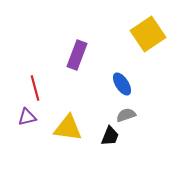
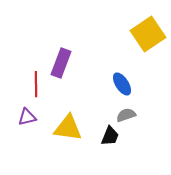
purple rectangle: moved 16 px left, 8 px down
red line: moved 1 px right, 4 px up; rotated 15 degrees clockwise
